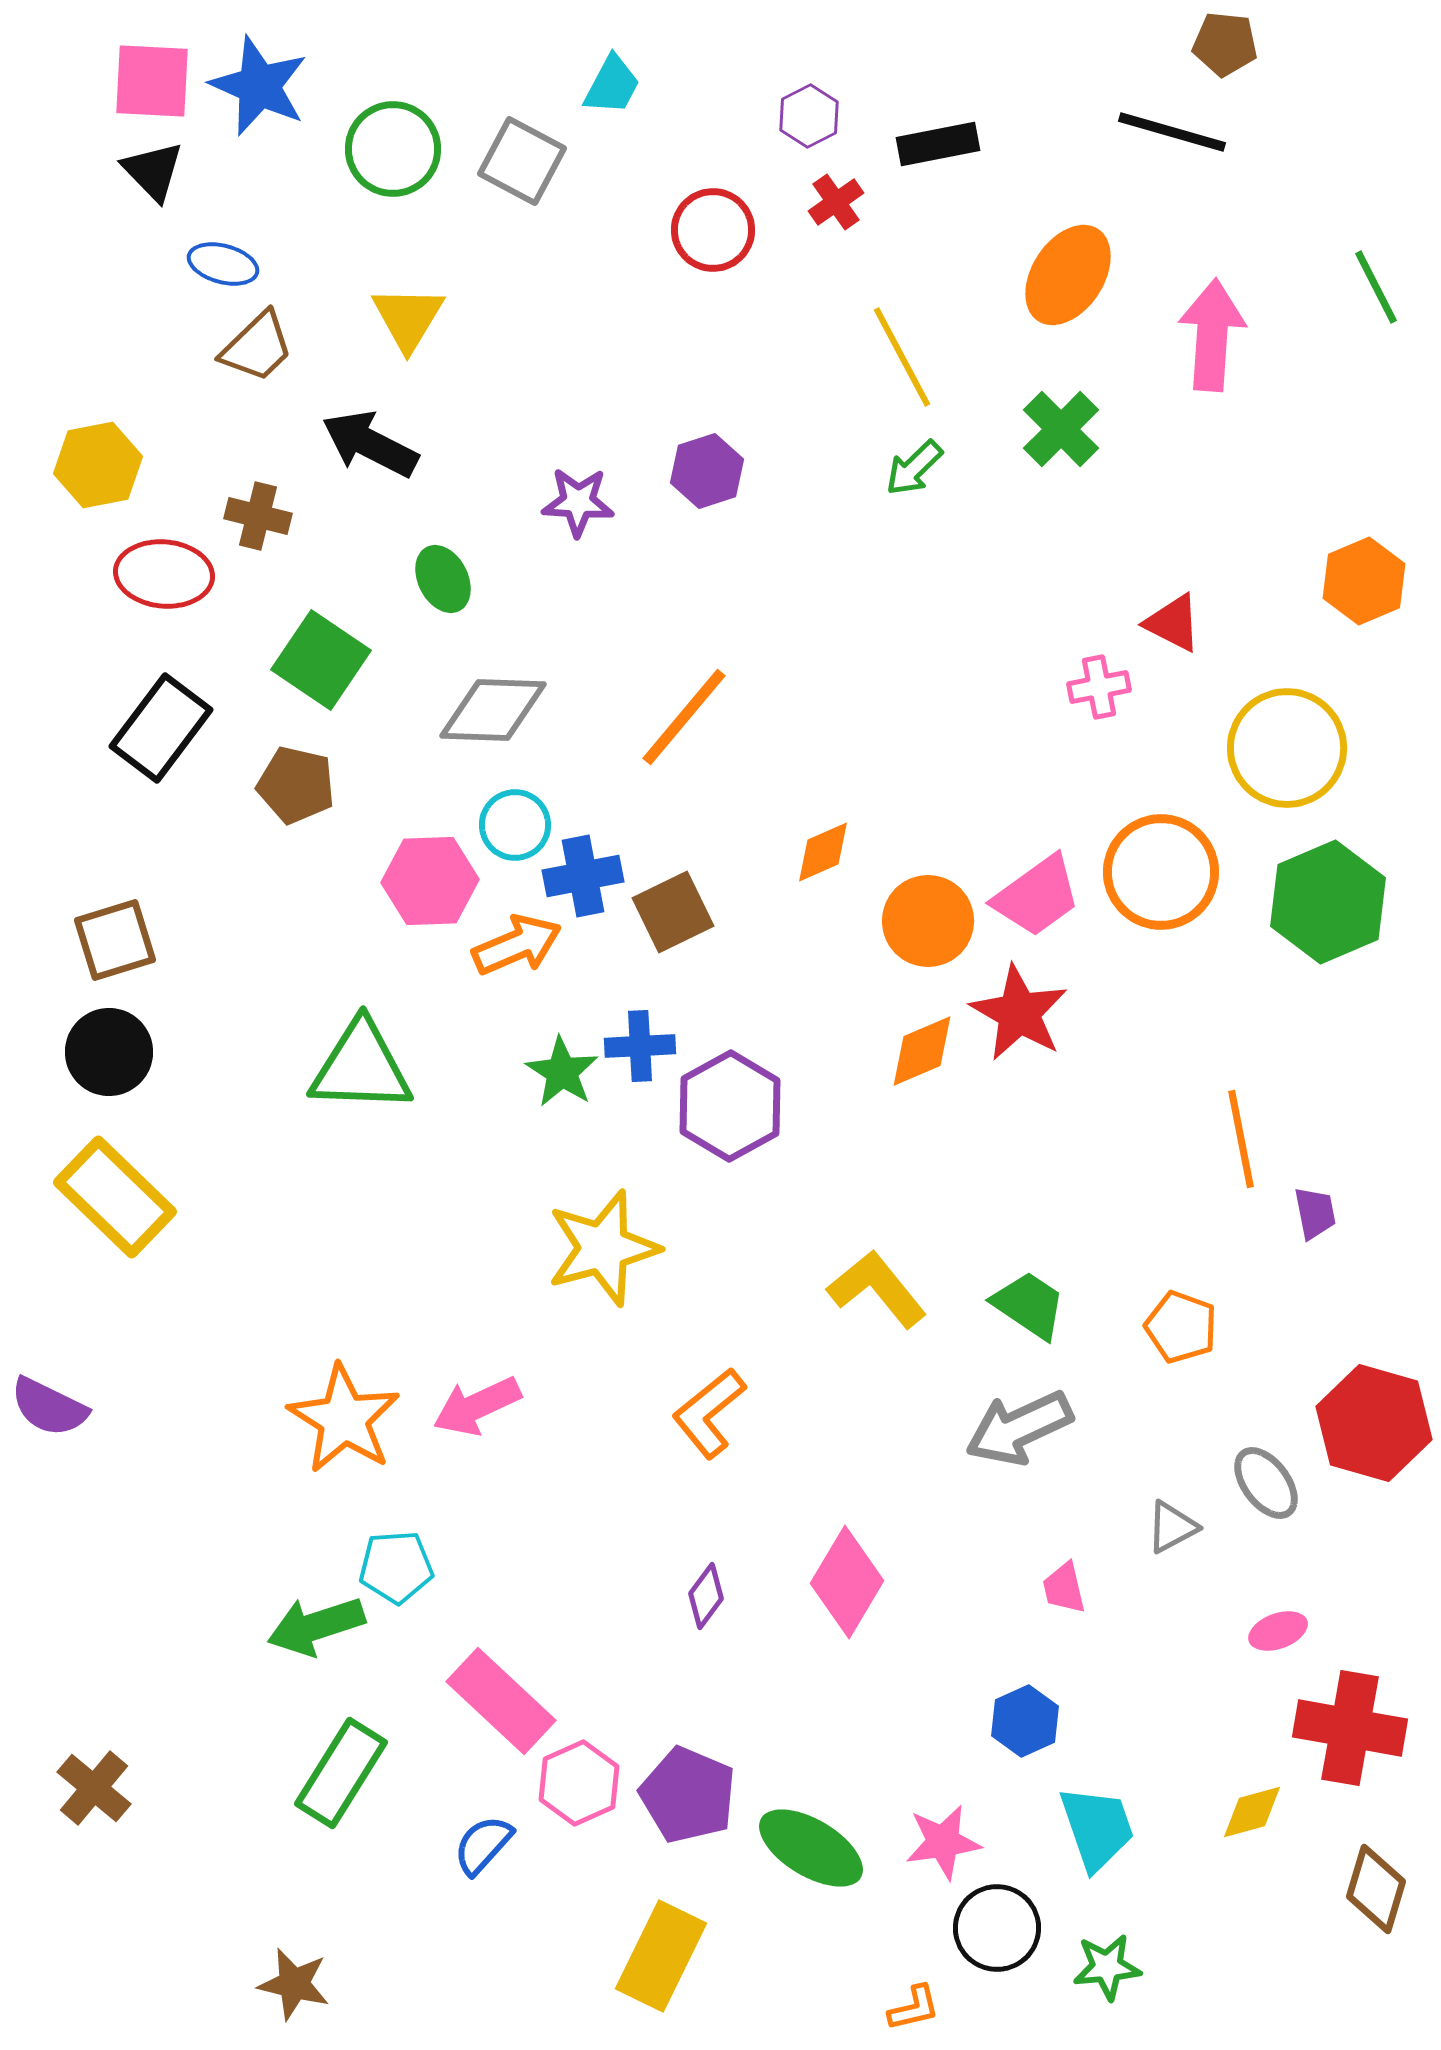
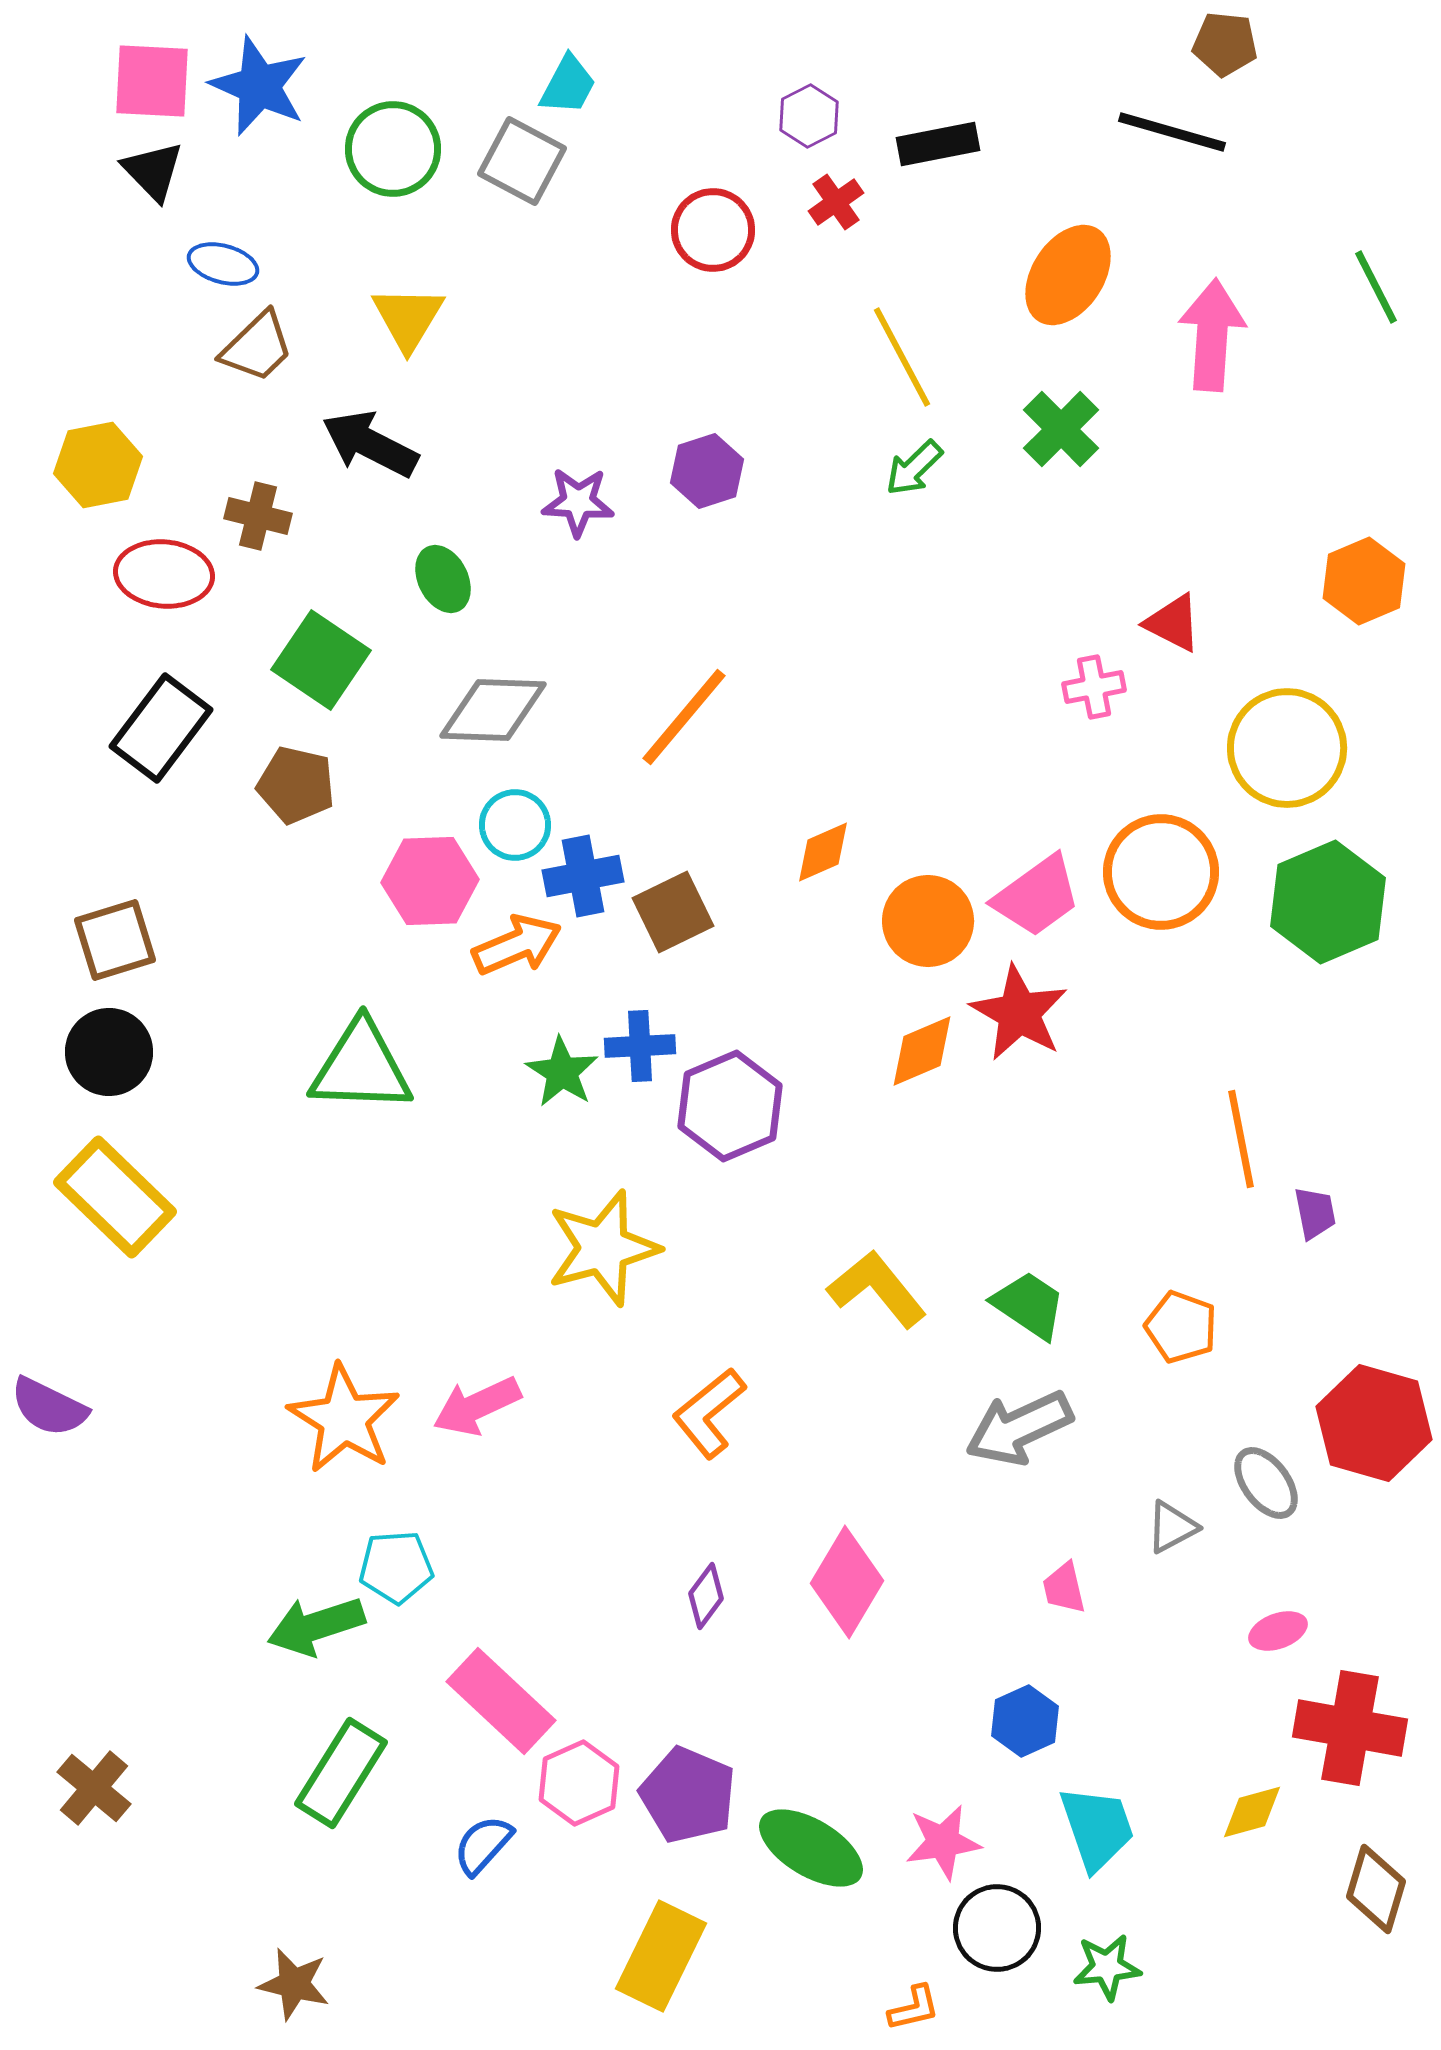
cyan trapezoid at (612, 85): moved 44 px left
pink cross at (1099, 687): moved 5 px left
purple hexagon at (730, 1106): rotated 6 degrees clockwise
